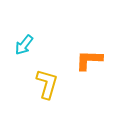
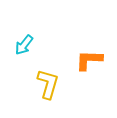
yellow L-shape: moved 1 px right
